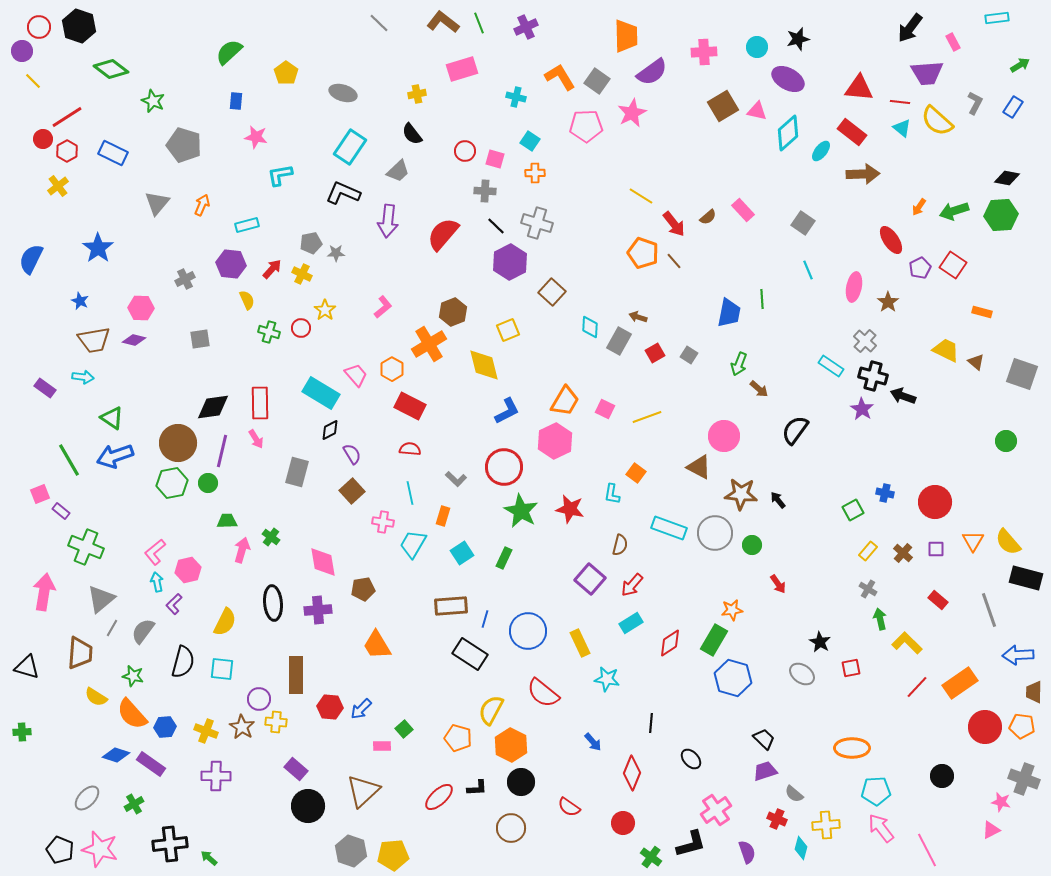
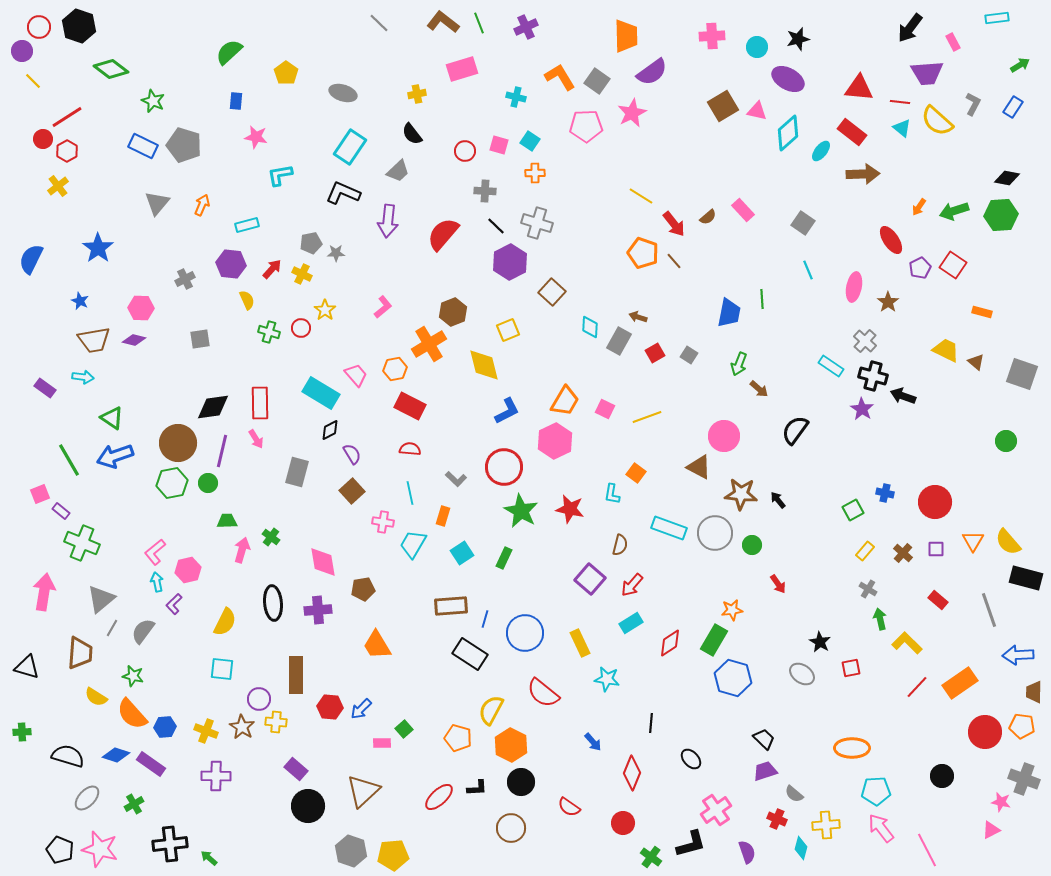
pink cross at (704, 52): moved 8 px right, 16 px up
gray L-shape at (975, 103): moved 2 px left, 1 px down
blue rectangle at (113, 153): moved 30 px right, 7 px up
pink square at (495, 159): moved 4 px right, 14 px up
orange hexagon at (392, 369): moved 3 px right; rotated 20 degrees clockwise
green cross at (86, 547): moved 4 px left, 4 px up
yellow rectangle at (868, 551): moved 3 px left
blue circle at (528, 631): moved 3 px left, 2 px down
black semicircle at (183, 662): moved 115 px left, 94 px down; rotated 88 degrees counterclockwise
red circle at (985, 727): moved 5 px down
pink rectangle at (382, 746): moved 3 px up
